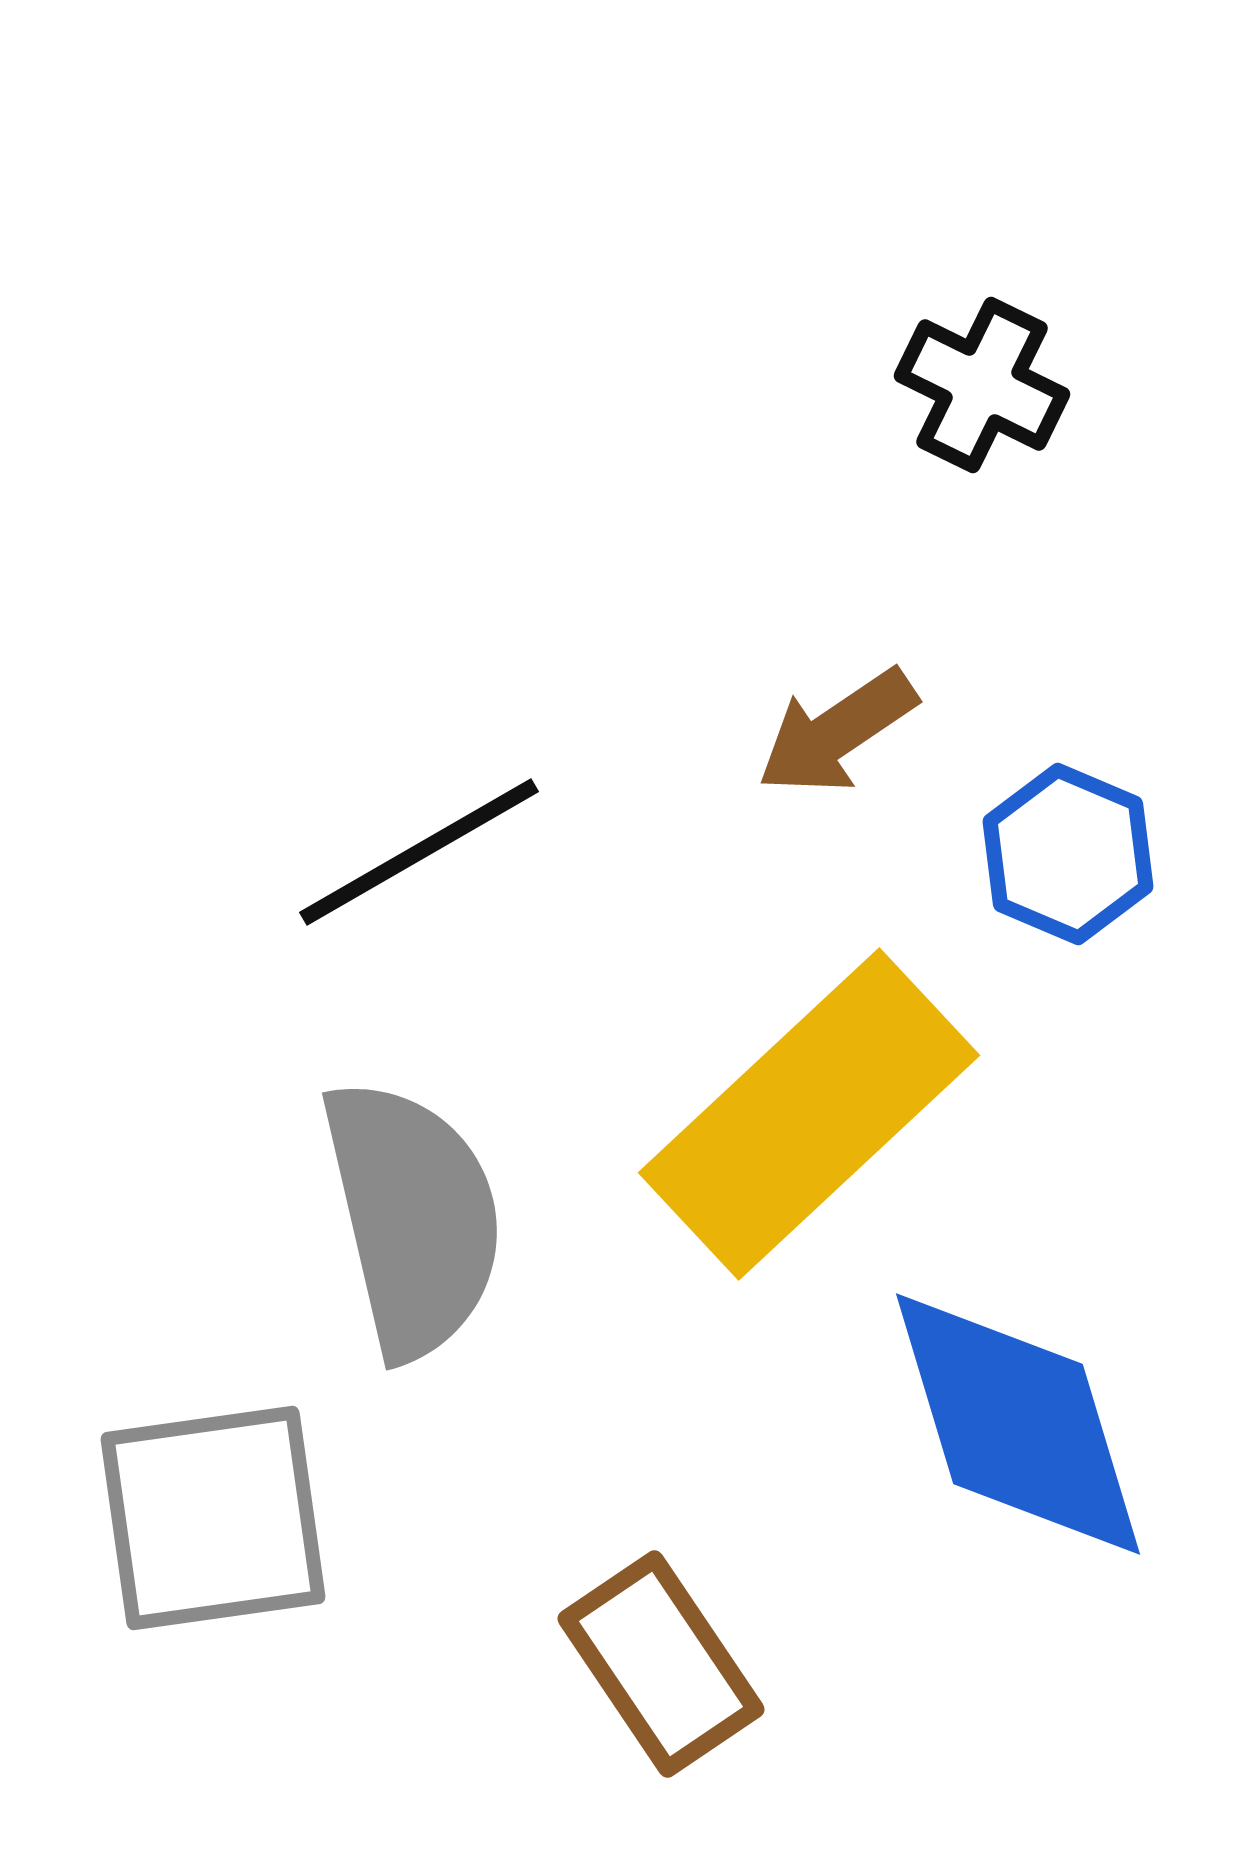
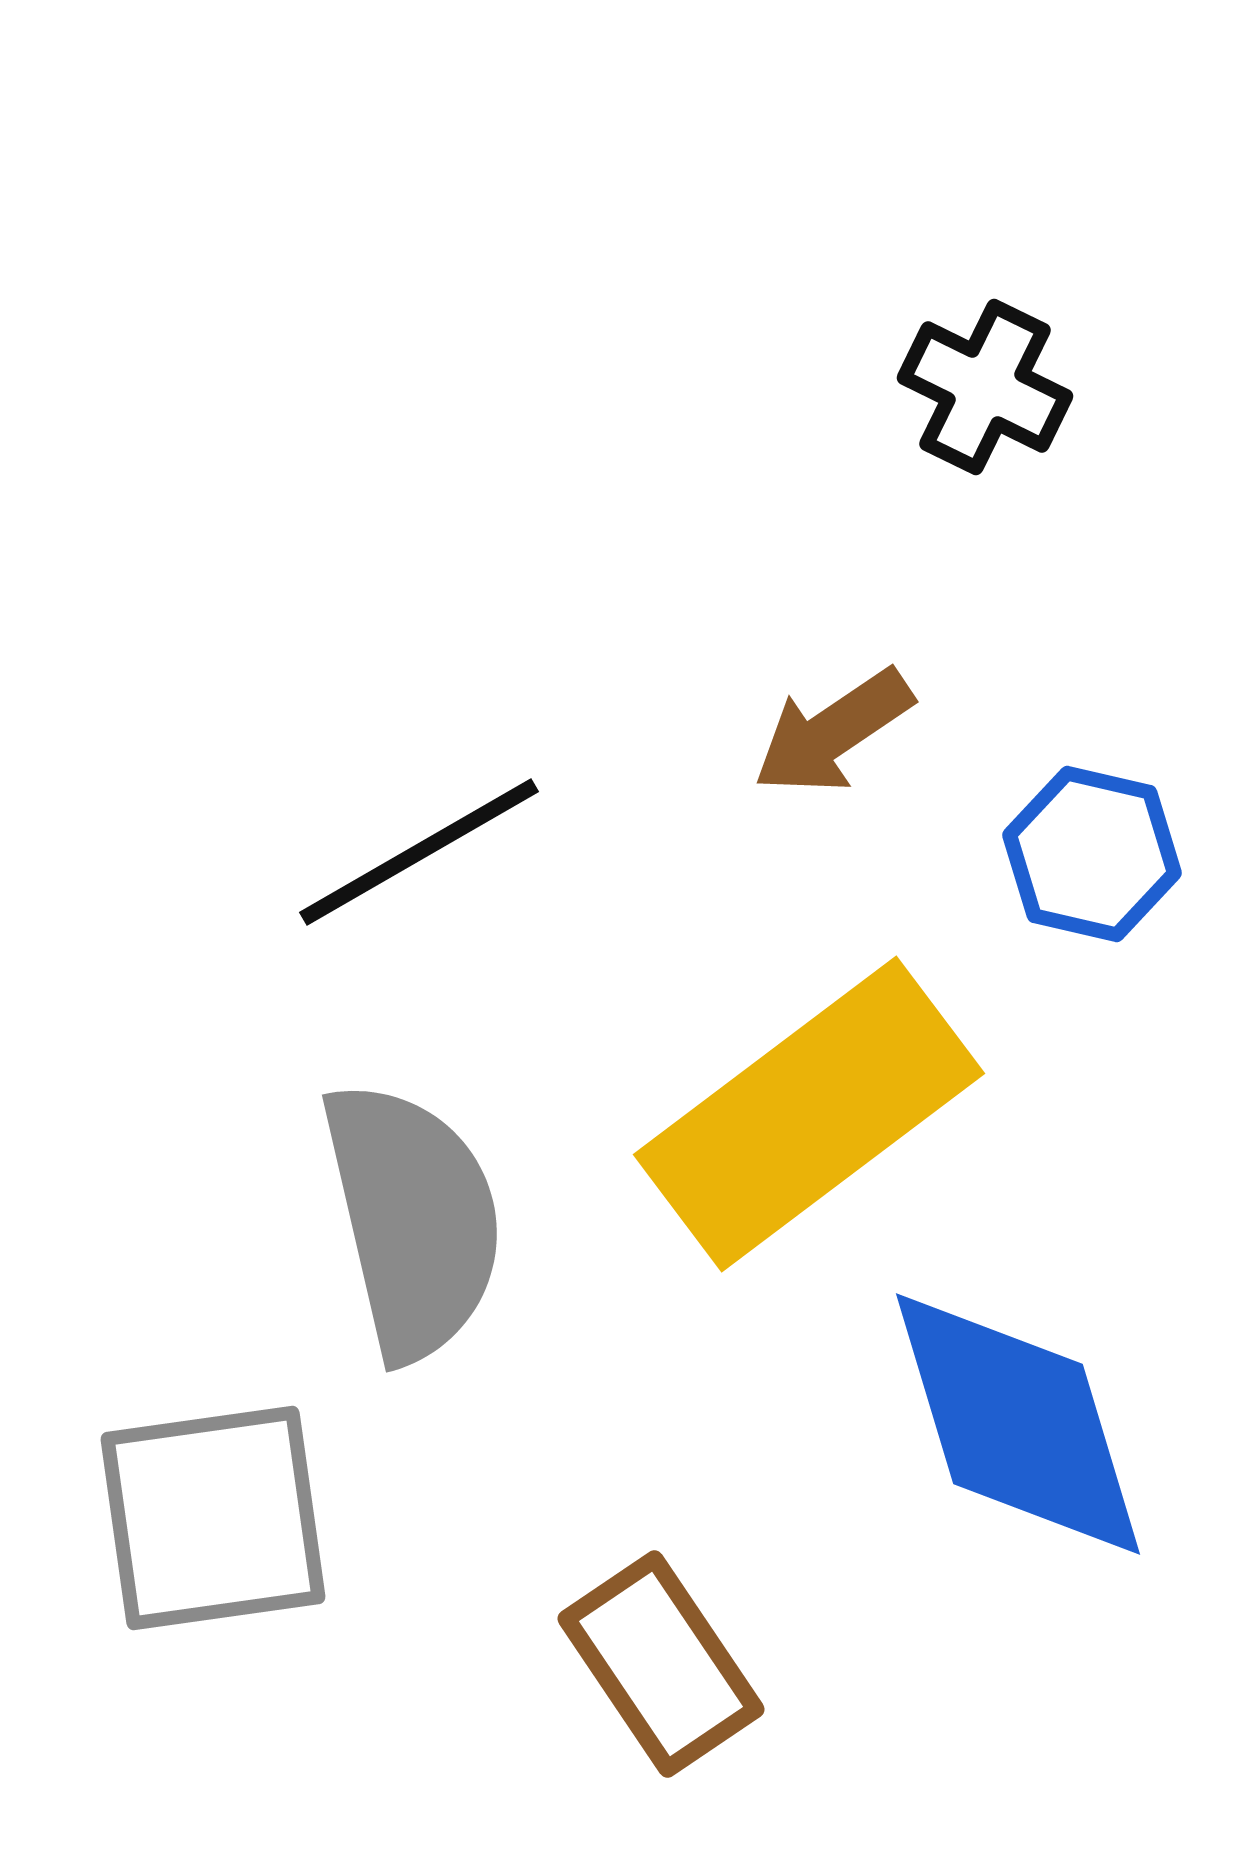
black cross: moved 3 px right, 2 px down
brown arrow: moved 4 px left
blue hexagon: moved 24 px right; rotated 10 degrees counterclockwise
yellow rectangle: rotated 6 degrees clockwise
gray semicircle: moved 2 px down
